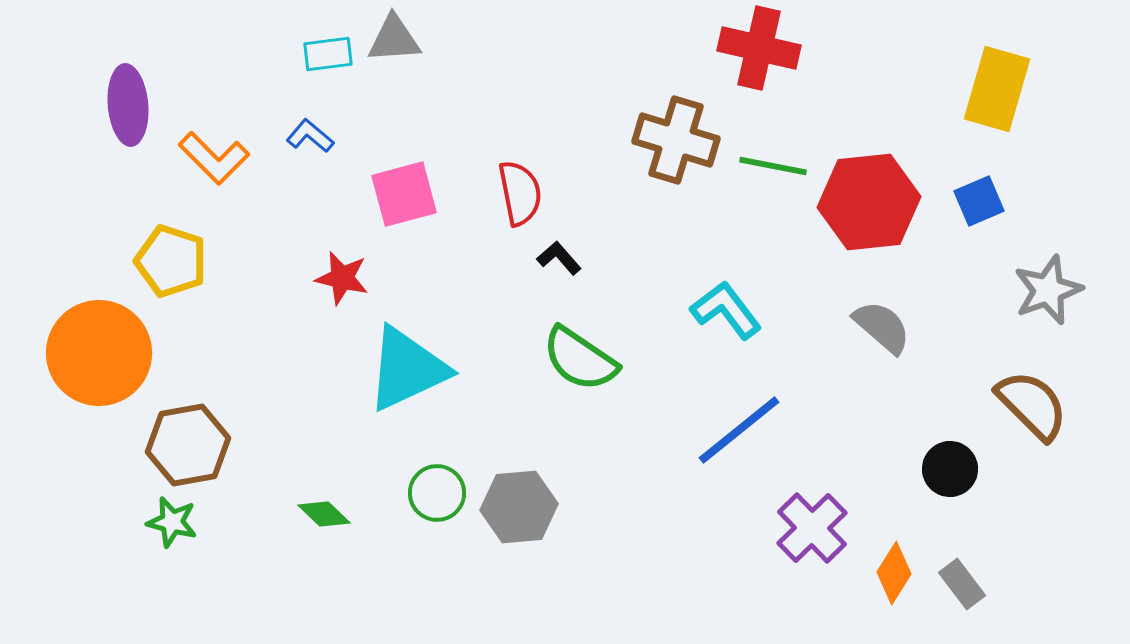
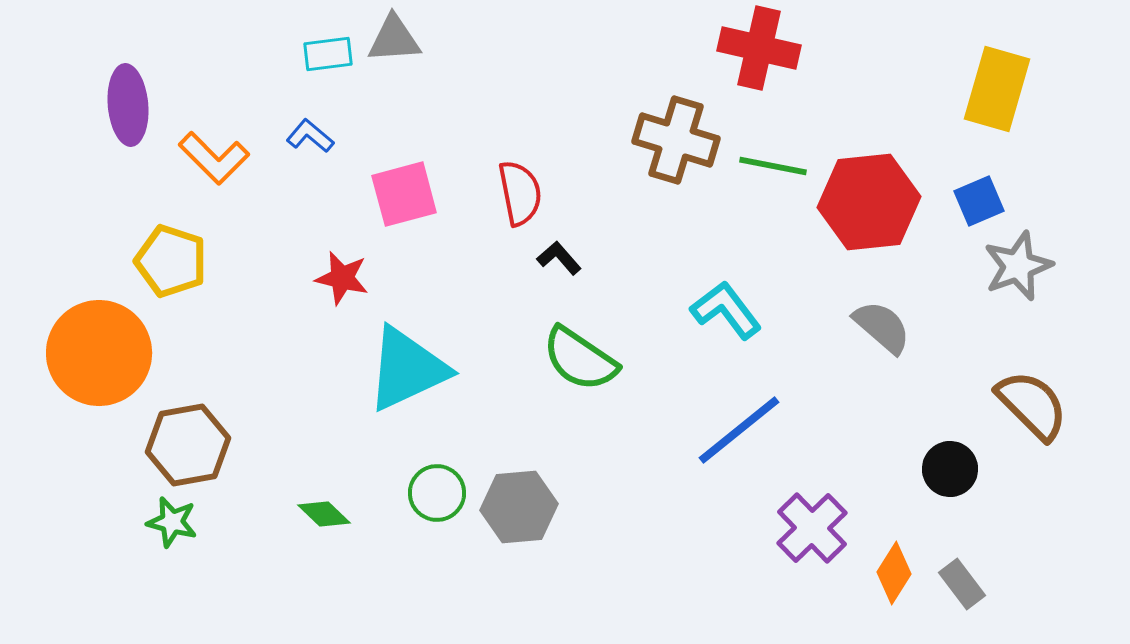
gray star: moved 30 px left, 24 px up
